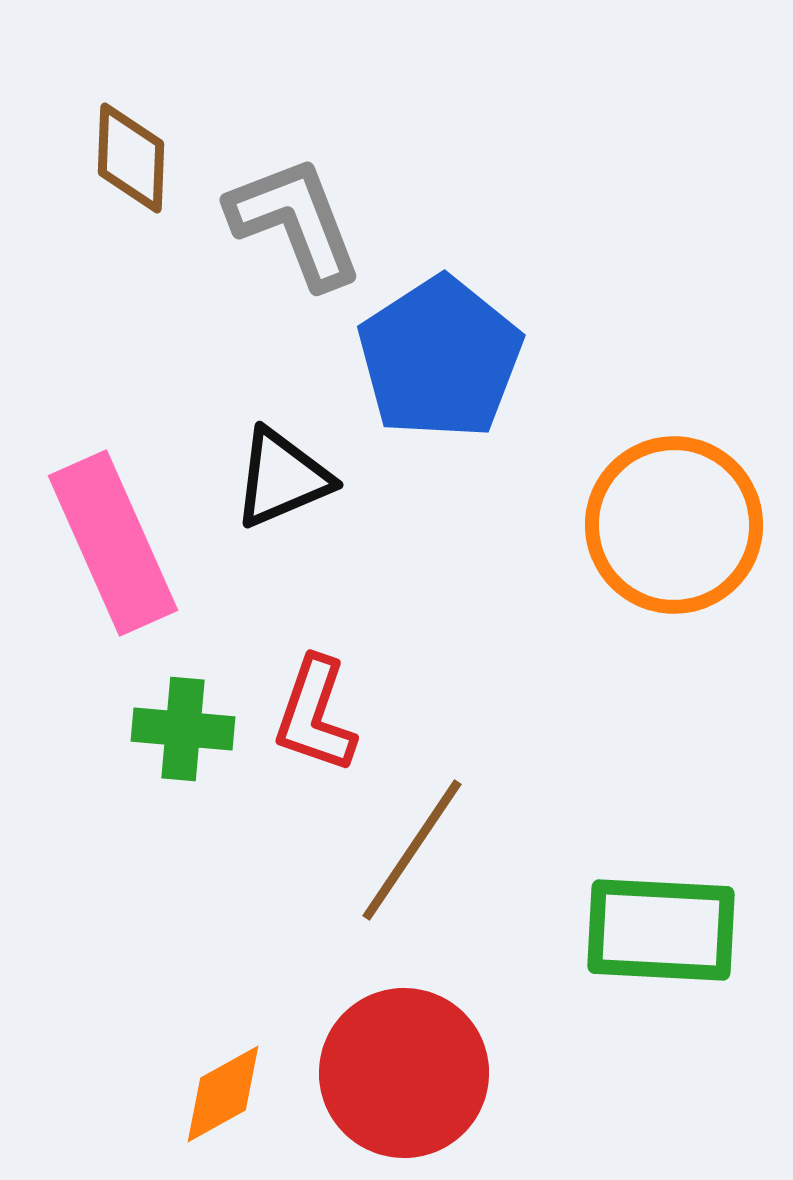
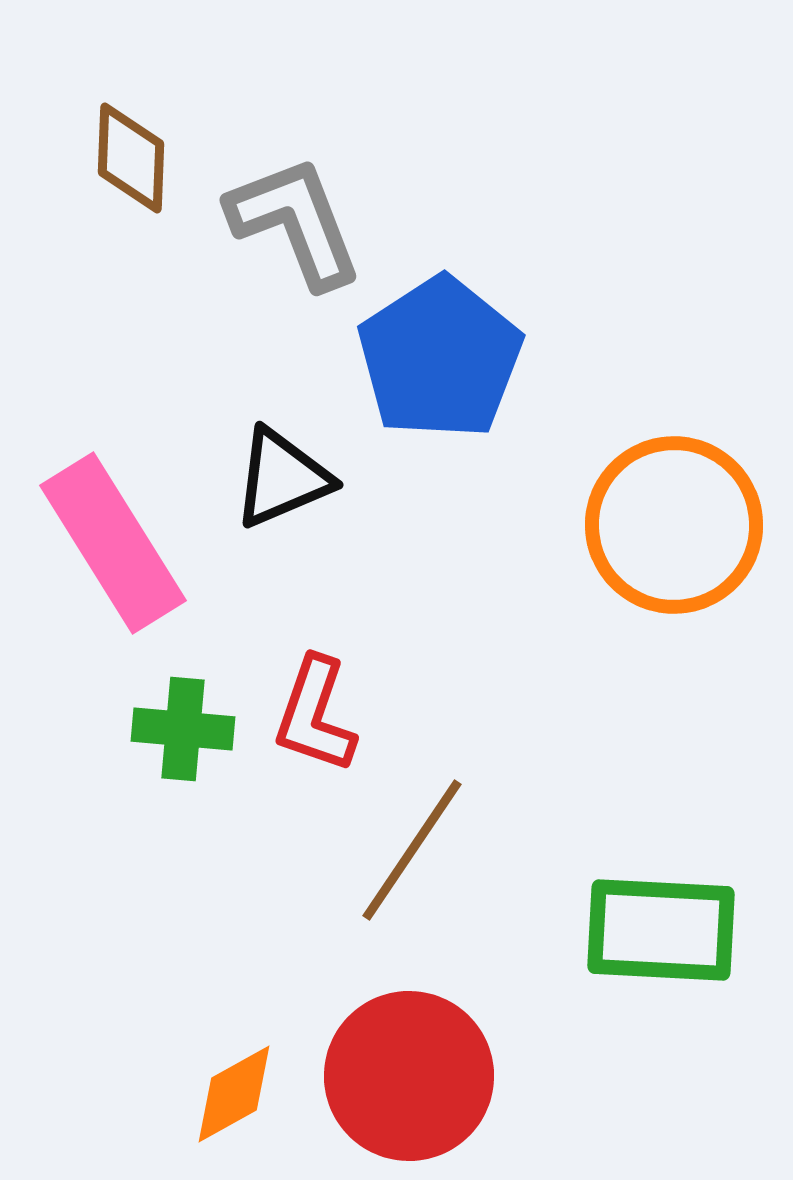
pink rectangle: rotated 8 degrees counterclockwise
red circle: moved 5 px right, 3 px down
orange diamond: moved 11 px right
